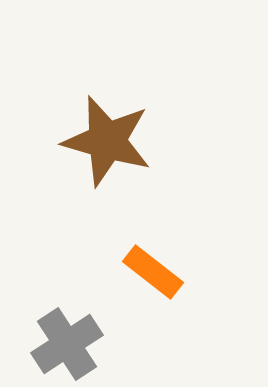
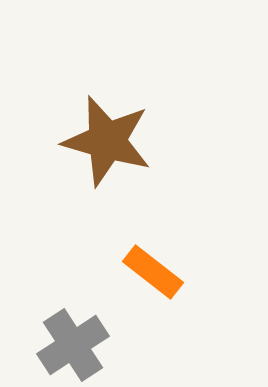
gray cross: moved 6 px right, 1 px down
